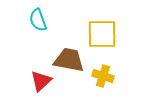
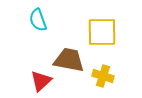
yellow square: moved 2 px up
